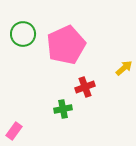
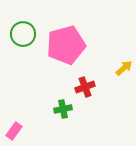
pink pentagon: rotated 9 degrees clockwise
